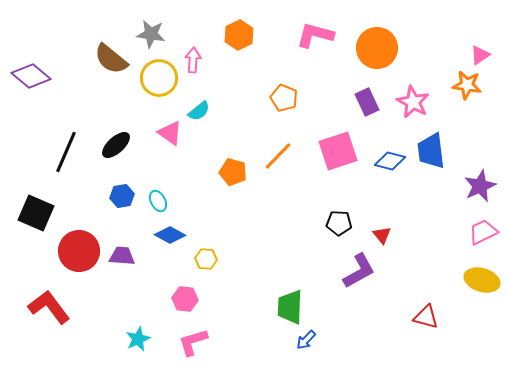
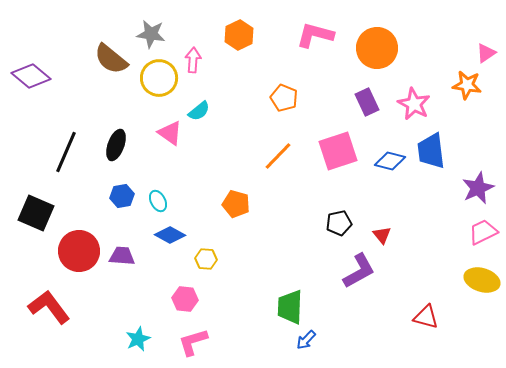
pink triangle at (480, 55): moved 6 px right, 2 px up
pink star at (413, 102): moved 1 px right, 2 px down
black ellipse at (116, 145): rotated 28 degrees counterclockwise
orange pentagon at (233, 172): moved 3 px right, 32 px down
purple star at (480, 186): moved 2 px left, 2 px down
black pentagon at (339, 223): rotated 15 degrees counterclockwise
